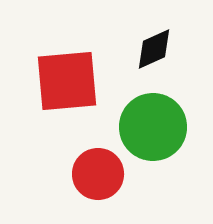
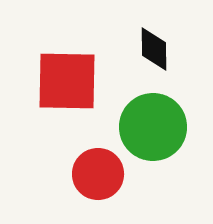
black diamond: rotated 66 degrees counterclockwise
red square: rotated 6 degrees clockwise
